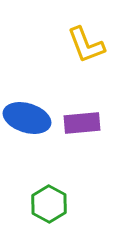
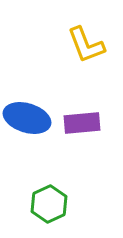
green hexagon: rotated 6 degrees clockwise
